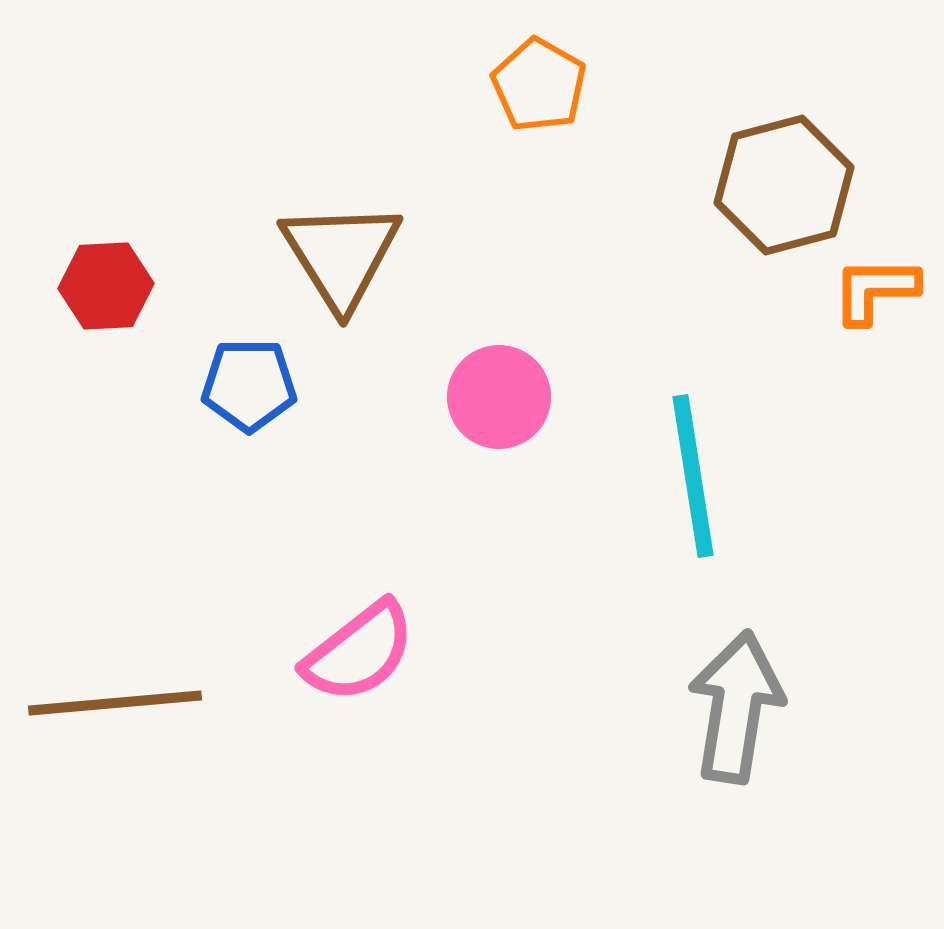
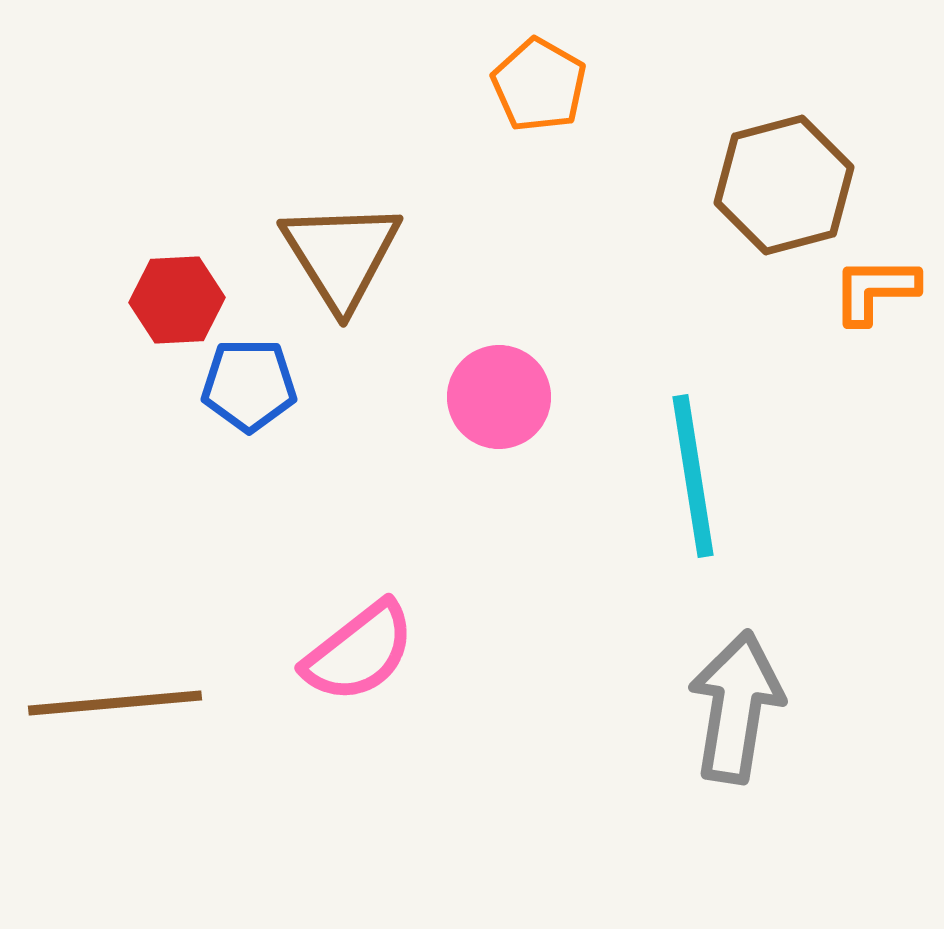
red hexagon: moved 71 px right, 14 px down
